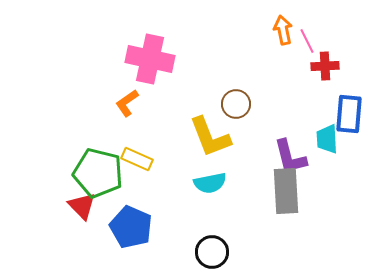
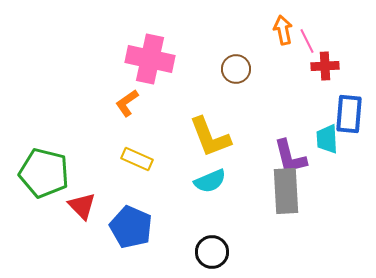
brown circle: moved 35 px up
green pentagon: moved 54 px left
cyan semicircle: moved 2 px up; rotated 12 degrees counterclockwise
